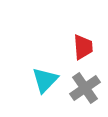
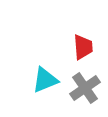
cyan triangle: rotated 24 degrees clockwise
